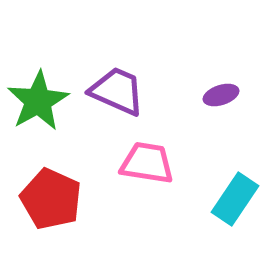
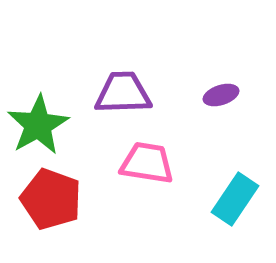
purple trapezoid: moved 6 px right, 2 px down; rotated 26 degrees counterclockwise
green star: moved 24 px down
red pentagon: rotated 4 degrees counterclockwise
